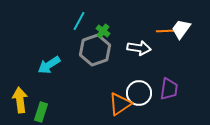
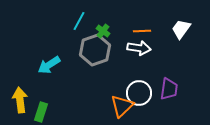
orange line: moved 23 px left
orange triangle: moved 2 px right, 2 px down; rotated 10 degrees counterclockwise
